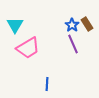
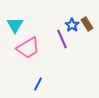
purple line: moved 11 px left, 5 px up
blue line: moved 9 px left; rotated 24 degrees clockwise
